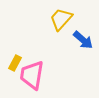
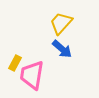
yellow trapezoid: moved 4 px down
blue arrow: moved 21 px left, 9 px down
